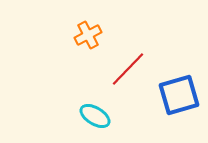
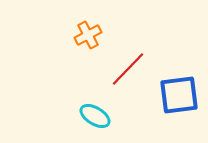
blue square: rotated 9 degrees clockwise
